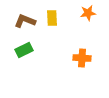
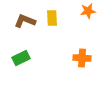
orange star: moved 2 px up
green rectangle: moved 3 px left, 8 px down
